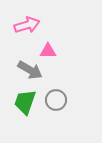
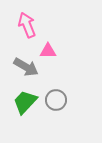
pink arrow: rotated 95 degrees counterclockwise
gray arrow: moved 4 px left, 3 px up
green trapezoid: rotated 24 degrees clockwise
